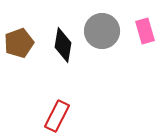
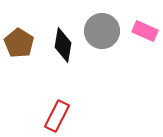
pink rectangle: rotated 50 degrees counterclockwise
brown pentagon: rotated 20 degrees counterclockwise
